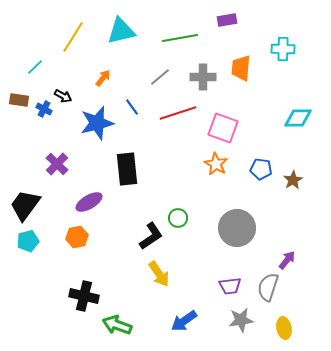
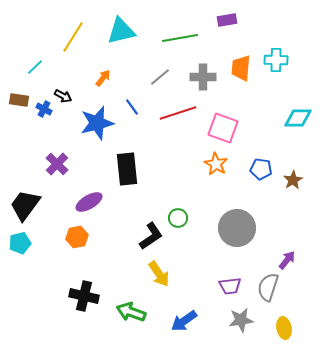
cyan cross: moved 7 px left, 11 px down
cyan pentagon: moved 8 px left, 2 px down
green arrow: moved 14 px right, 13 px up
